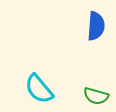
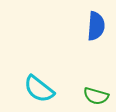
cyan semicircle: rotated 12 degrees counterclockwise
